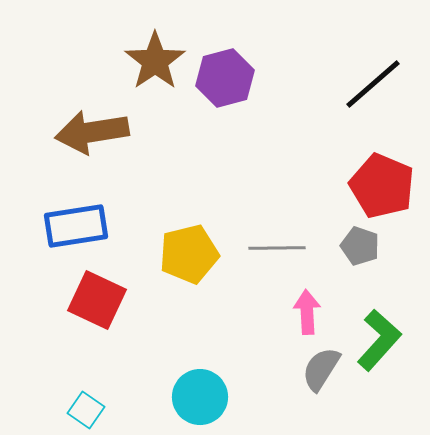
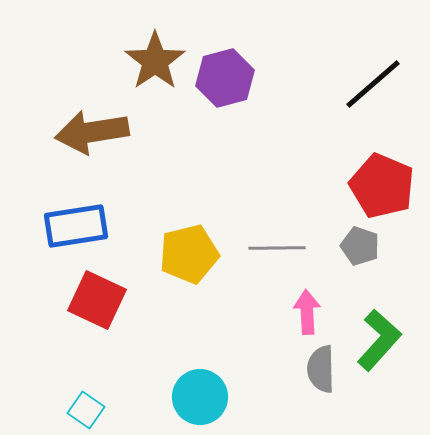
gray semicircle: rotated 33 degrees counterclockwise
